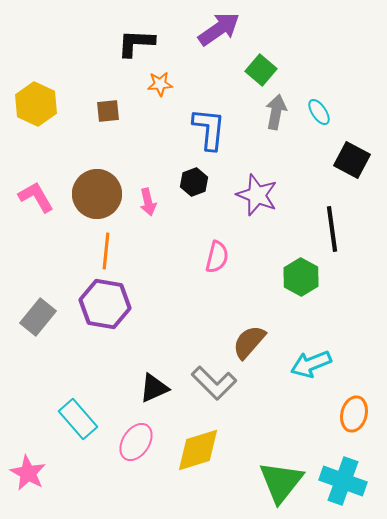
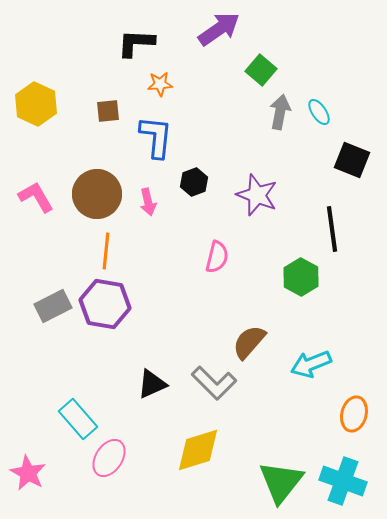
gray arrow: moved 4 px right
blue L-shape: moved 53 px left, 8 px down
black square: rotated 6 degrees counterclockwise
gray rectangle: moved 15 px right, 11 px up; rotated 24 degrees clockwise
black triangle: moved 2 px left, 4 px up
pink ellipse: moved 27 px left, 16 px down
